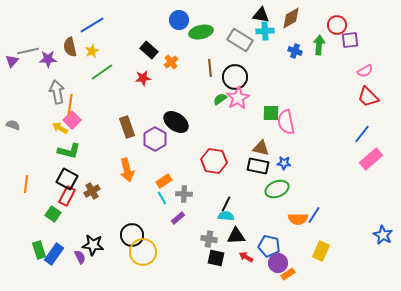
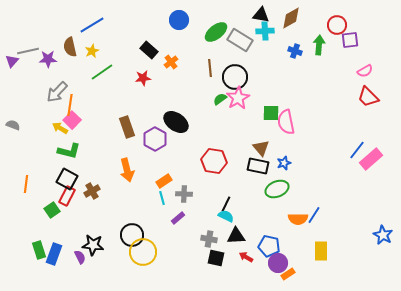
green ellipse at (201, 32): moved 15 px right; rotated 25 degrees counterclockwise
gray arrow at (57, 92): rotated 125 degrees counterclockwise
blue line at (362, 134): moved 5 px left, 16 px down
brown triangle at (261, 148): rotated 36 degrees clockwise
blue star at (284, 163): rotated 24 degrees counterclockwise
cyan line at (162, 198): rotated 16 degrees clockwise
green square at (53, 214): moved 1 px left, 4 px up; rotated 21 degrees clockwise
cyan semicircle at (226, 216): rotated 21 degrees clockwise
yellow rectangle at (321, 251): rotated 24 degrees counterclockwise
blue rectangle at (54, 254): rotated 15 degrees counterclockwise
